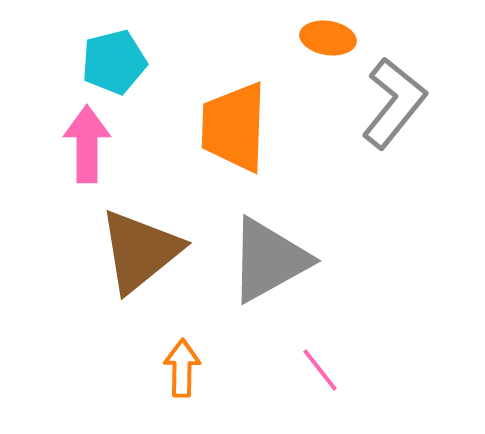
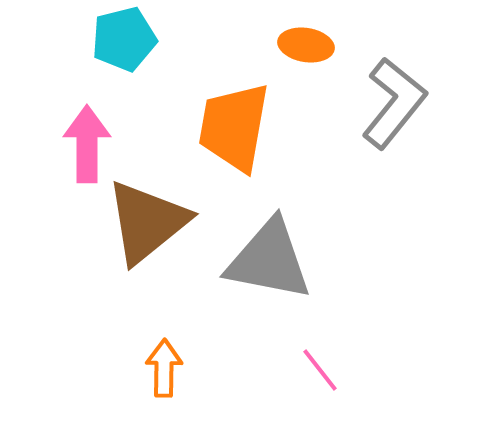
orange ellipse: moved 22 px left, 7 px down
cyan pentagon: moved 10 px right, 23 px up
orange trapezoid: rotated 8 degrees clockwise
brown triangle: moved 7 px right, 29 px up
gray triangle: rotated 40 degrees clockwise
orange arrow: moved 18 px left
